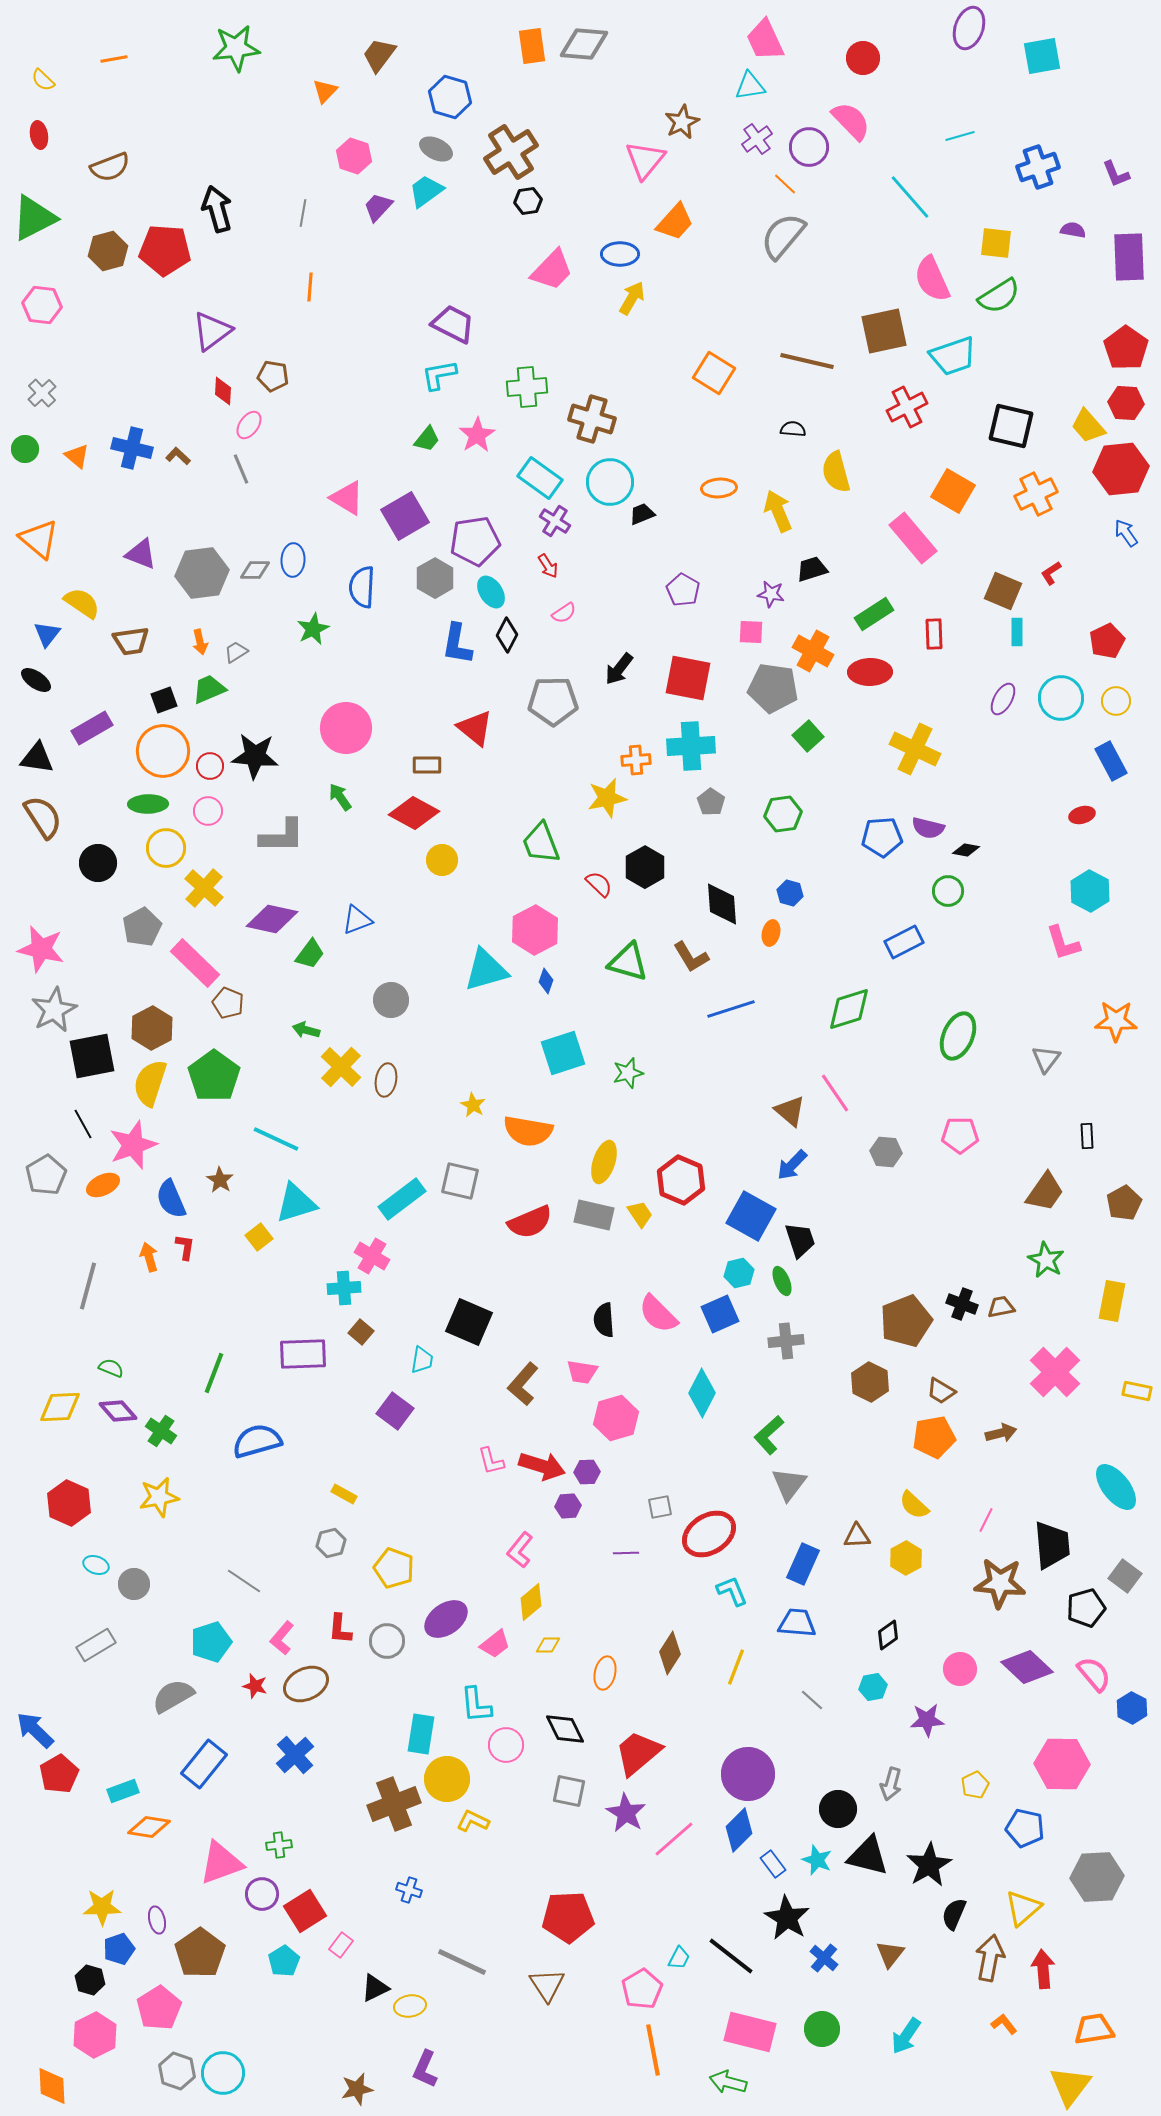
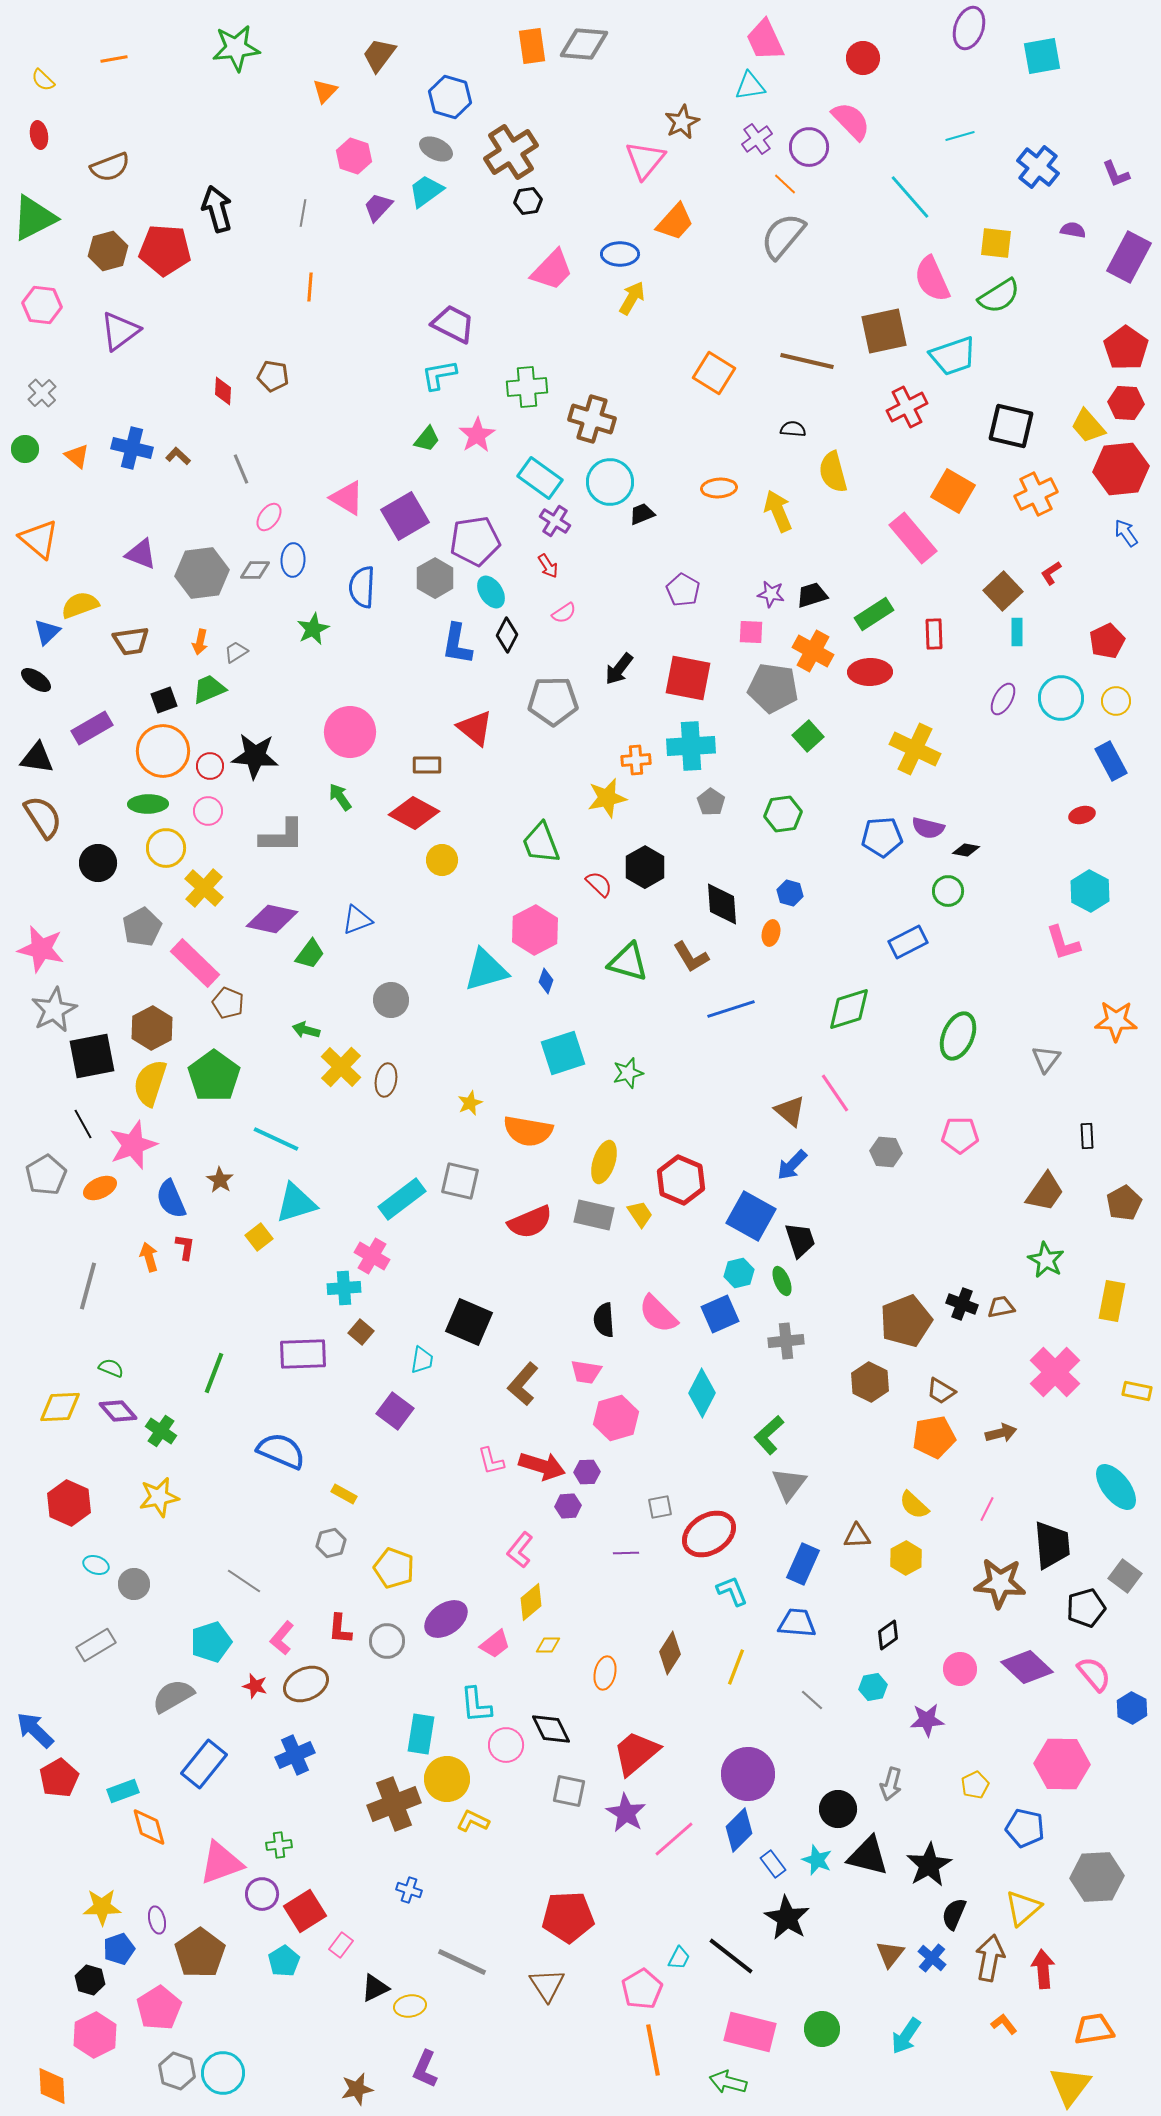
blue cross at (1038, 167): rotated 33 degrees counterclockwise
purple rectangle at (1129, 257): rotated 30 degrees clockwise
purple triangle at (212, 331): moved 92 px left
pink ellipse at (249, 425): moved 20 px right, 92 px down
yellow semicircle at (836, 472): moved 3 px left
black trapezoid at (812, 569): moved 26 px down
brown square at (1003, 591): rotated 24 degrees clockwise
yellow semicircle at (82, 603): moved 2 px left, 2 px down; rotated 54 degrees counterclockwise
blue triangle at (47, 634): moved 2 px up; rotated 8 degrees clockwise
orange arrow at (200, 642): rotated 25 degrees clockwise
pink circle at (346, 728): moved 4 px right, 4 px down
blue rectangle at (904, 942): moved 4 px right
yellow star at (473, 1105): moved 3 px left, 2 px up; rotated 20 degrees clockwise
orange ellipse at (103, 1185): moved 3 px left, 3 px down
pink trapezoid at (582, 1372): moved 4 px right
blue semicircle at (257, 1441): moved 24 px right, 10 px down; rotated 39 degrees clockwise
pink line at (986, 1520): moved 1 px right, 11 px up
black diamond at (565, 1729): moved 14 px left
red trapezoid at (638, 1753): moved 2 px left
blue cross at (295, 1755): rotated 18 degrees clockwise
red pentagon at (59, 1774): moved 4 px down
orange diamond at (149, 1827): rotated 66 degrees clockwise
blue cross at (824, 1958): moved 108 px right
